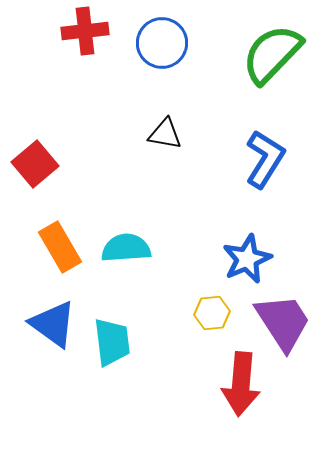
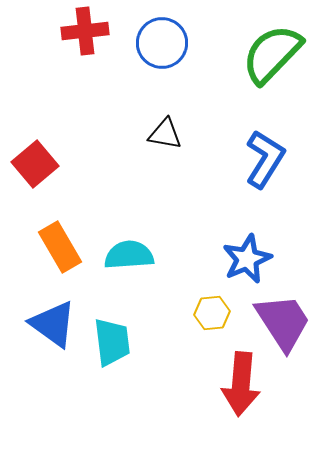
cyan semicircle: moved 3 px right, 7 px down
